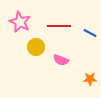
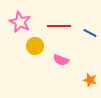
yellow circle: moved 1 px left, 1 px up
orange star: moved 1 px down; rotated 16 degrees clockwise
